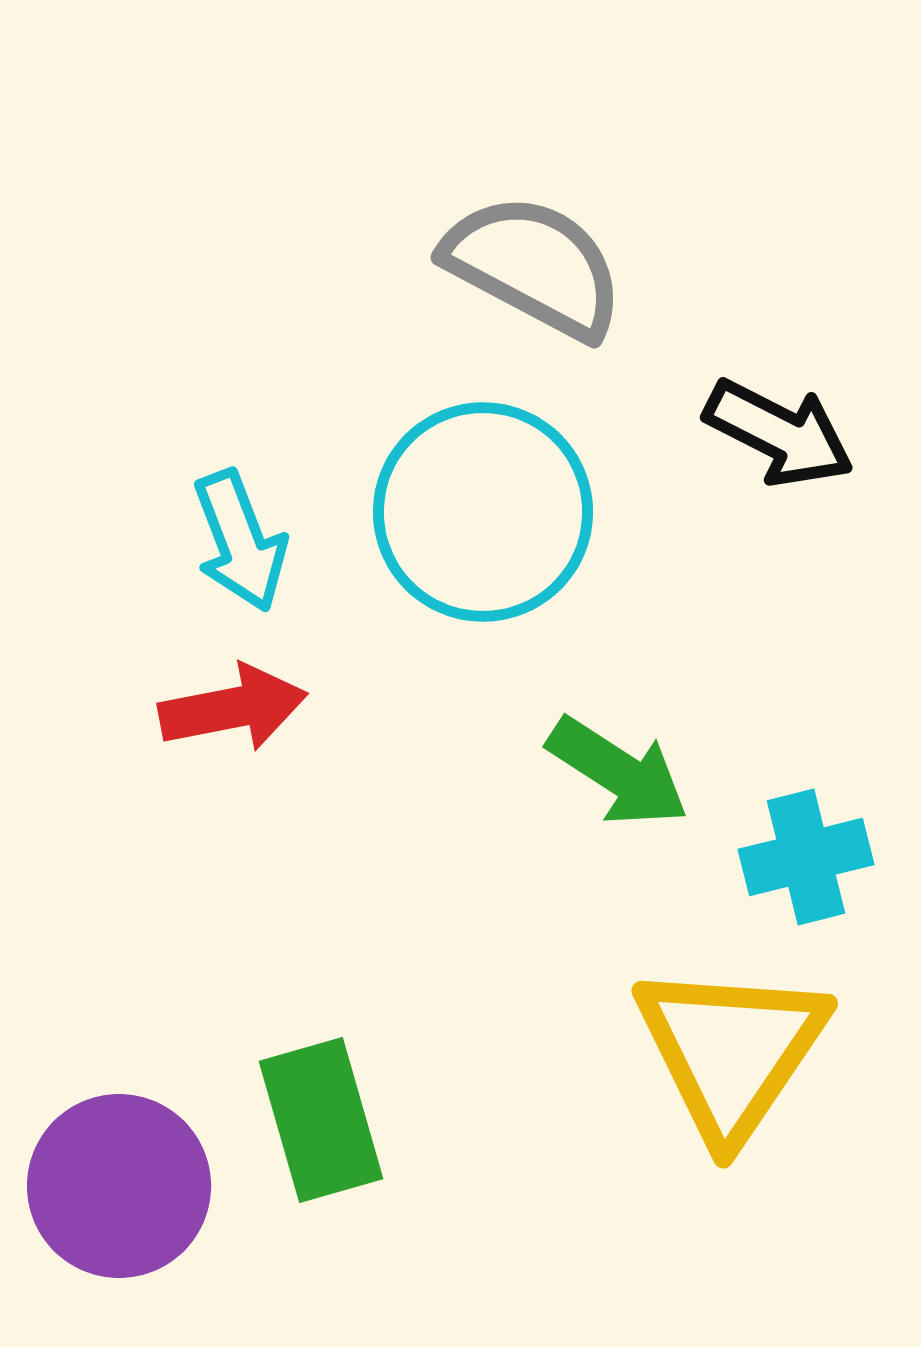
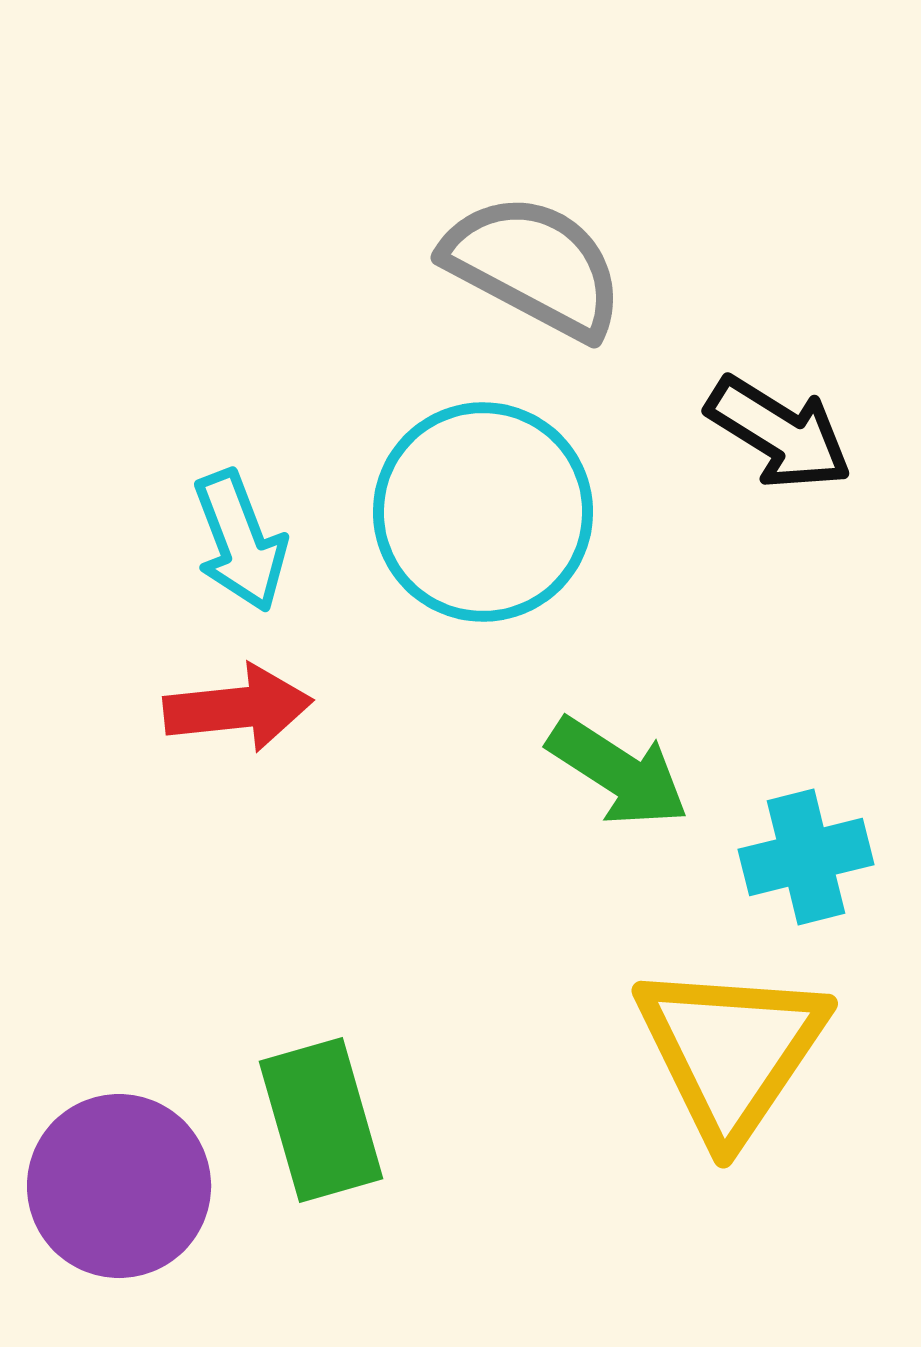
black arrow: rotated 5 degrees clockwise
red arrow: moved 5 px right; rotated 5 degrees clockwise
